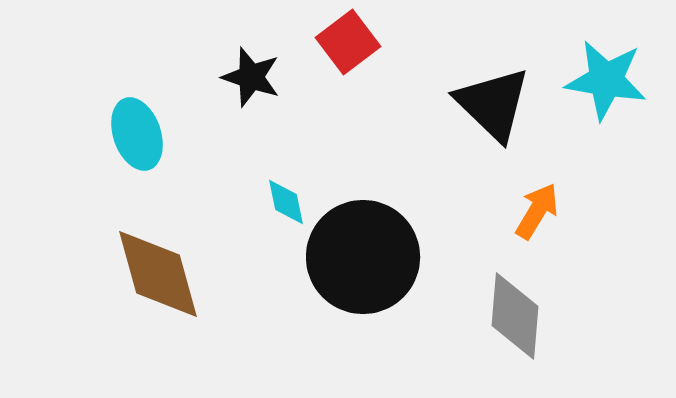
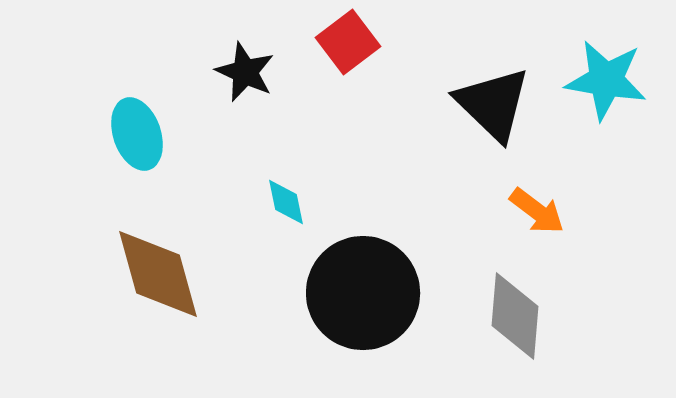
black star: moved 6 px left, 5 px up; rotated 6 degrees clockwise
orange arrow: rotated 96 degrees clockwise
black circle: moved 36 px down
